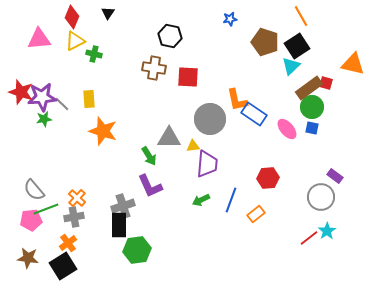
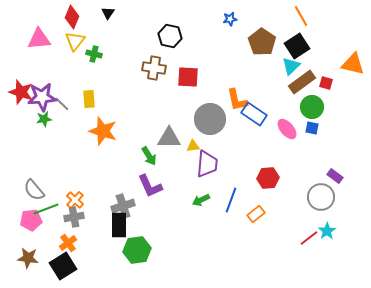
yellow triangle at (75, 41): rotated 25 degrees counterclockwise
brown pentagon at (265, 42): moved 3 px left; rotated 16 degrees clockwise
brown rectangle at (309, 88): moved 7 px left, 6 px up
orange cross at (77, 198): moved 2 px left, 2 px down
